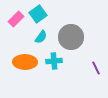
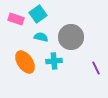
pink rectangle: rotated 63 degrees clockwise
cyan semicircle: rotated 112 degrees counterclockwise
orange ellipse: rotated 55 degrees clockwise
